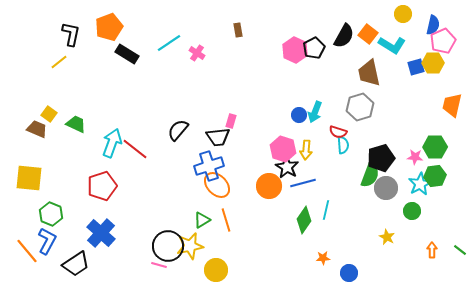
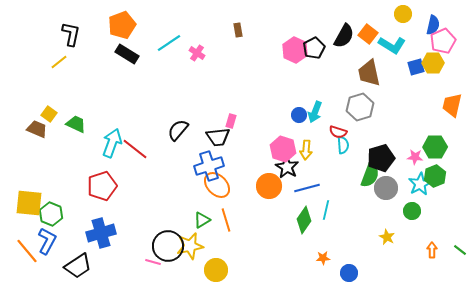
orange pentagon at (109, 27): moved 13 px right, 2 px up
green hexagon at (435, 176): rotated 15 degrees counterclockwise
yellow square at (29, 178): moved 25 px down
blue line at (303, 183): moved 4 px right, 5 px down
blue cross at (101, 233): rotated 32 degrees clockwise
black trapezoid at (76, 264): moved 2 px right, 2 px down
pink line at (159, 265): moved 6 px left, 3 px up
